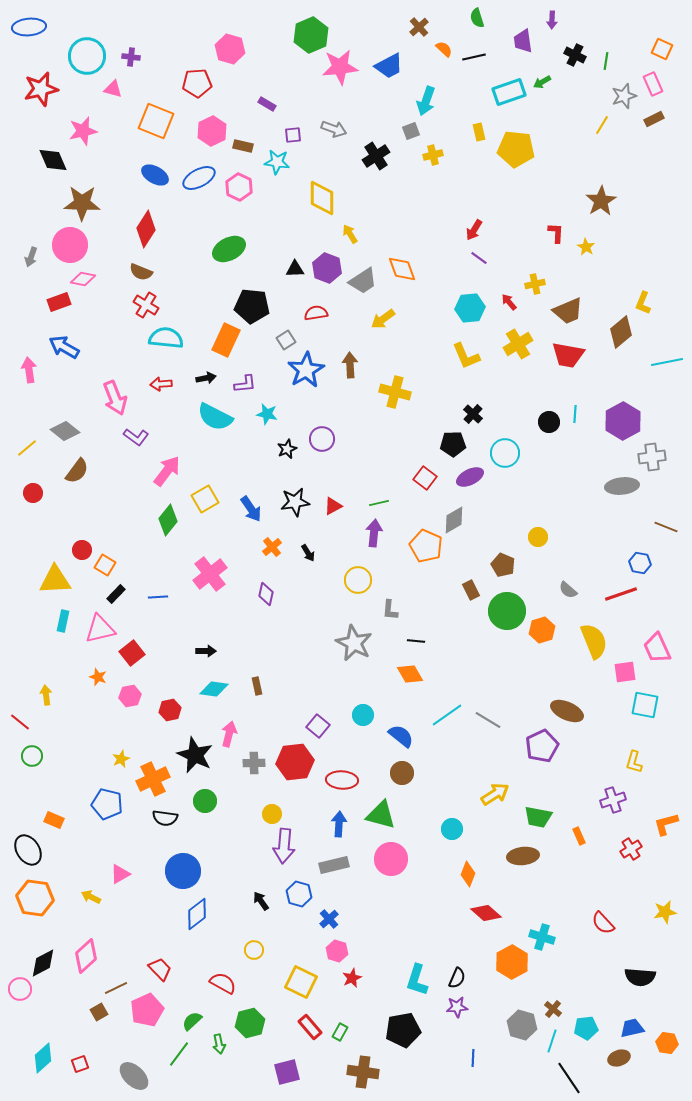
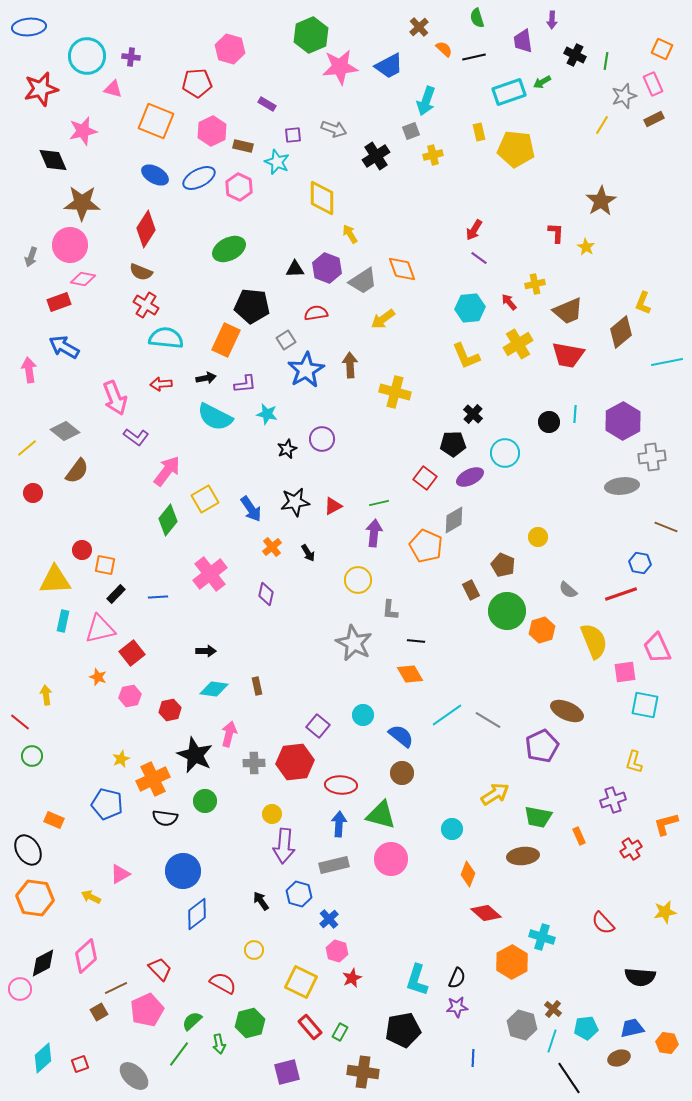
cyan star at (277, 162): rotated 15 degrees clockwise
orange square at (105, 565): rotated 20 degrees counterclockwise
red ellipse at (342, 780): moved 1 px left, 5 px down
